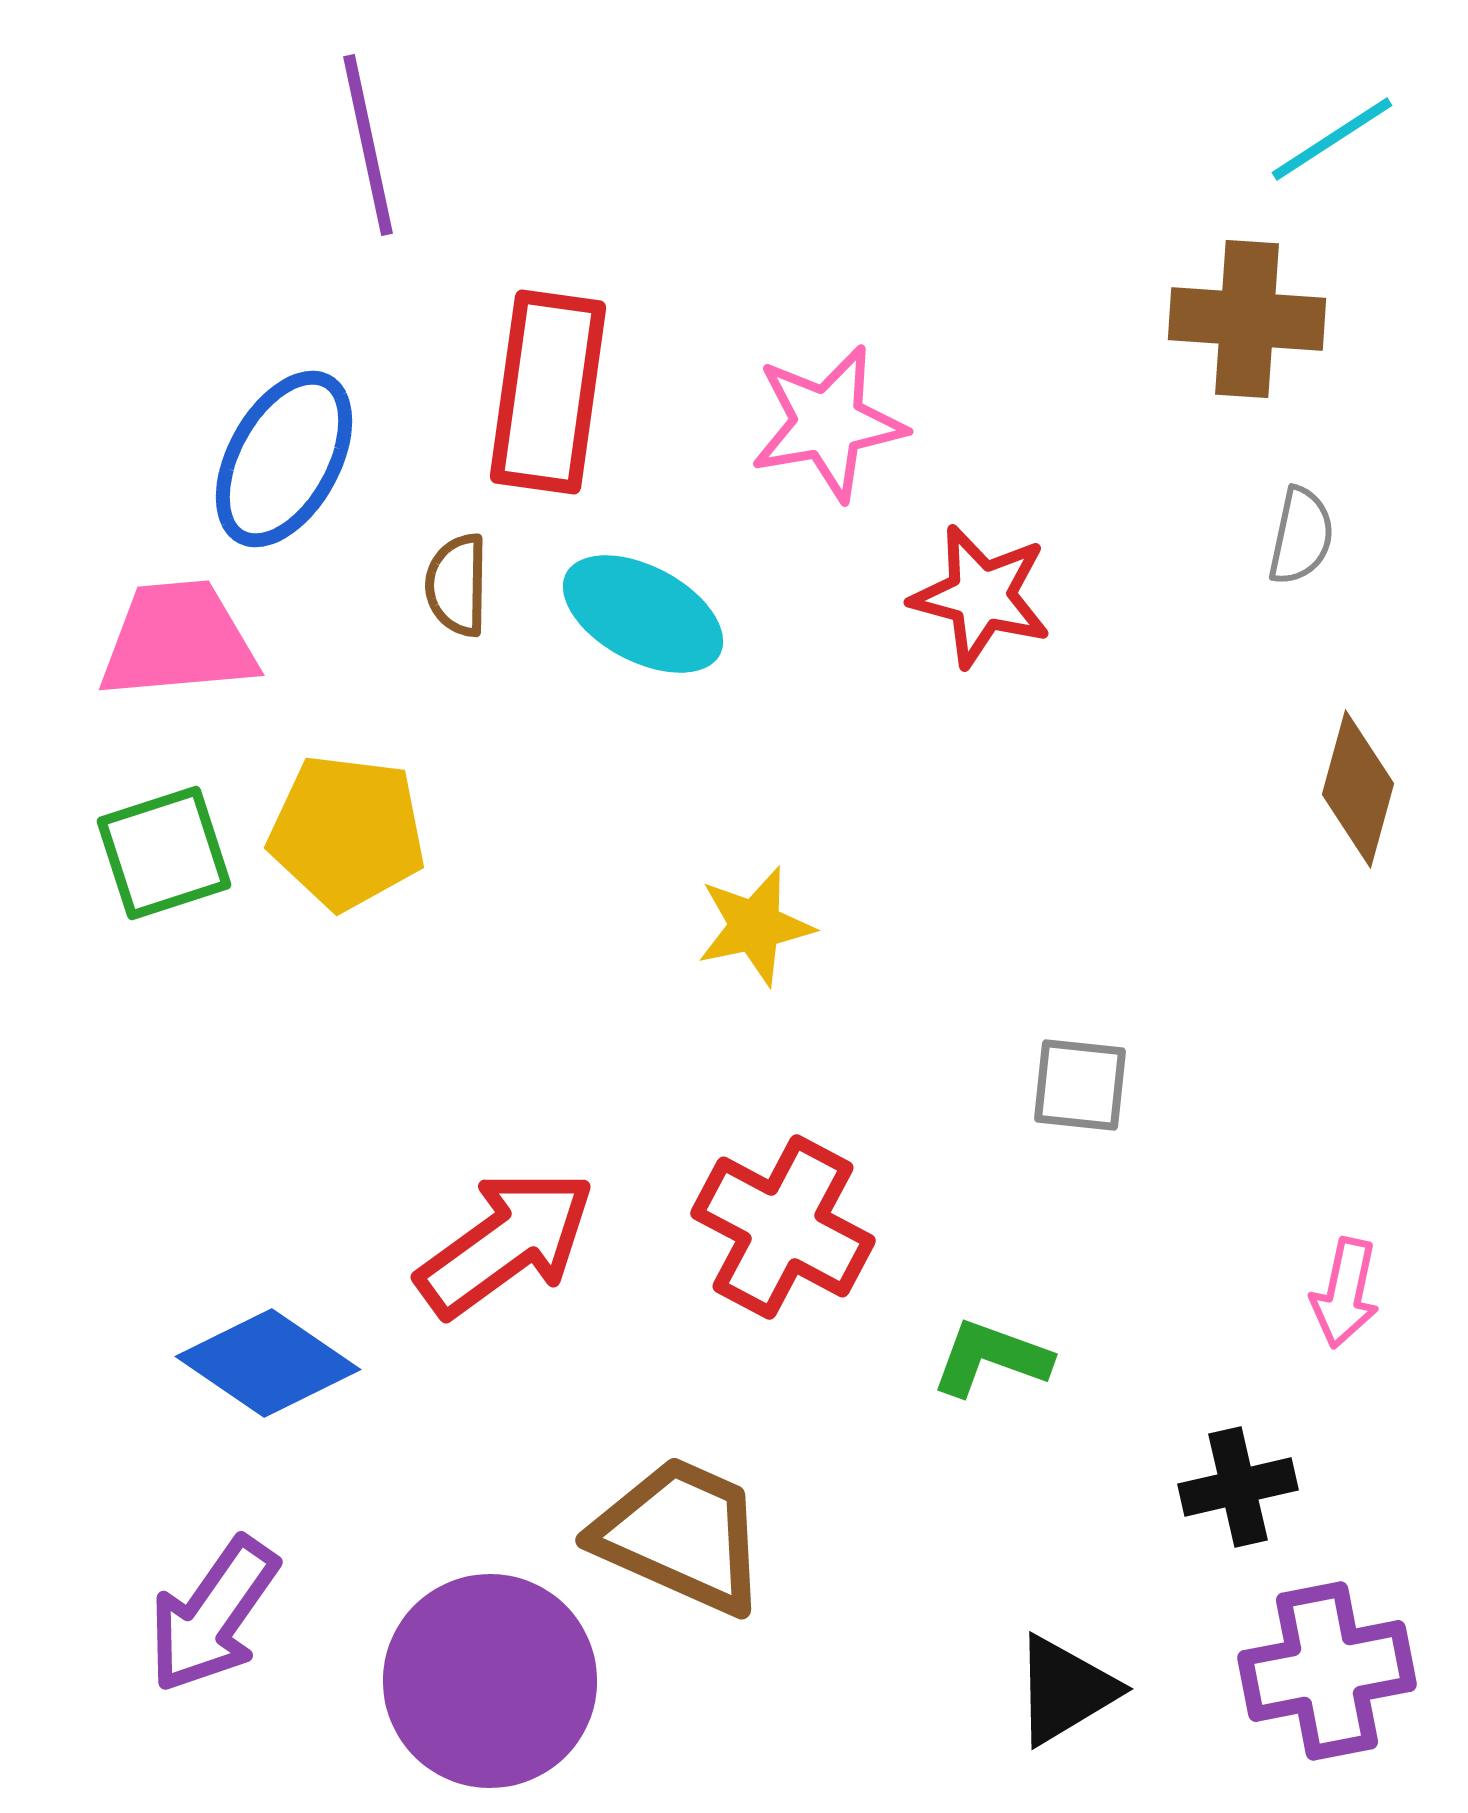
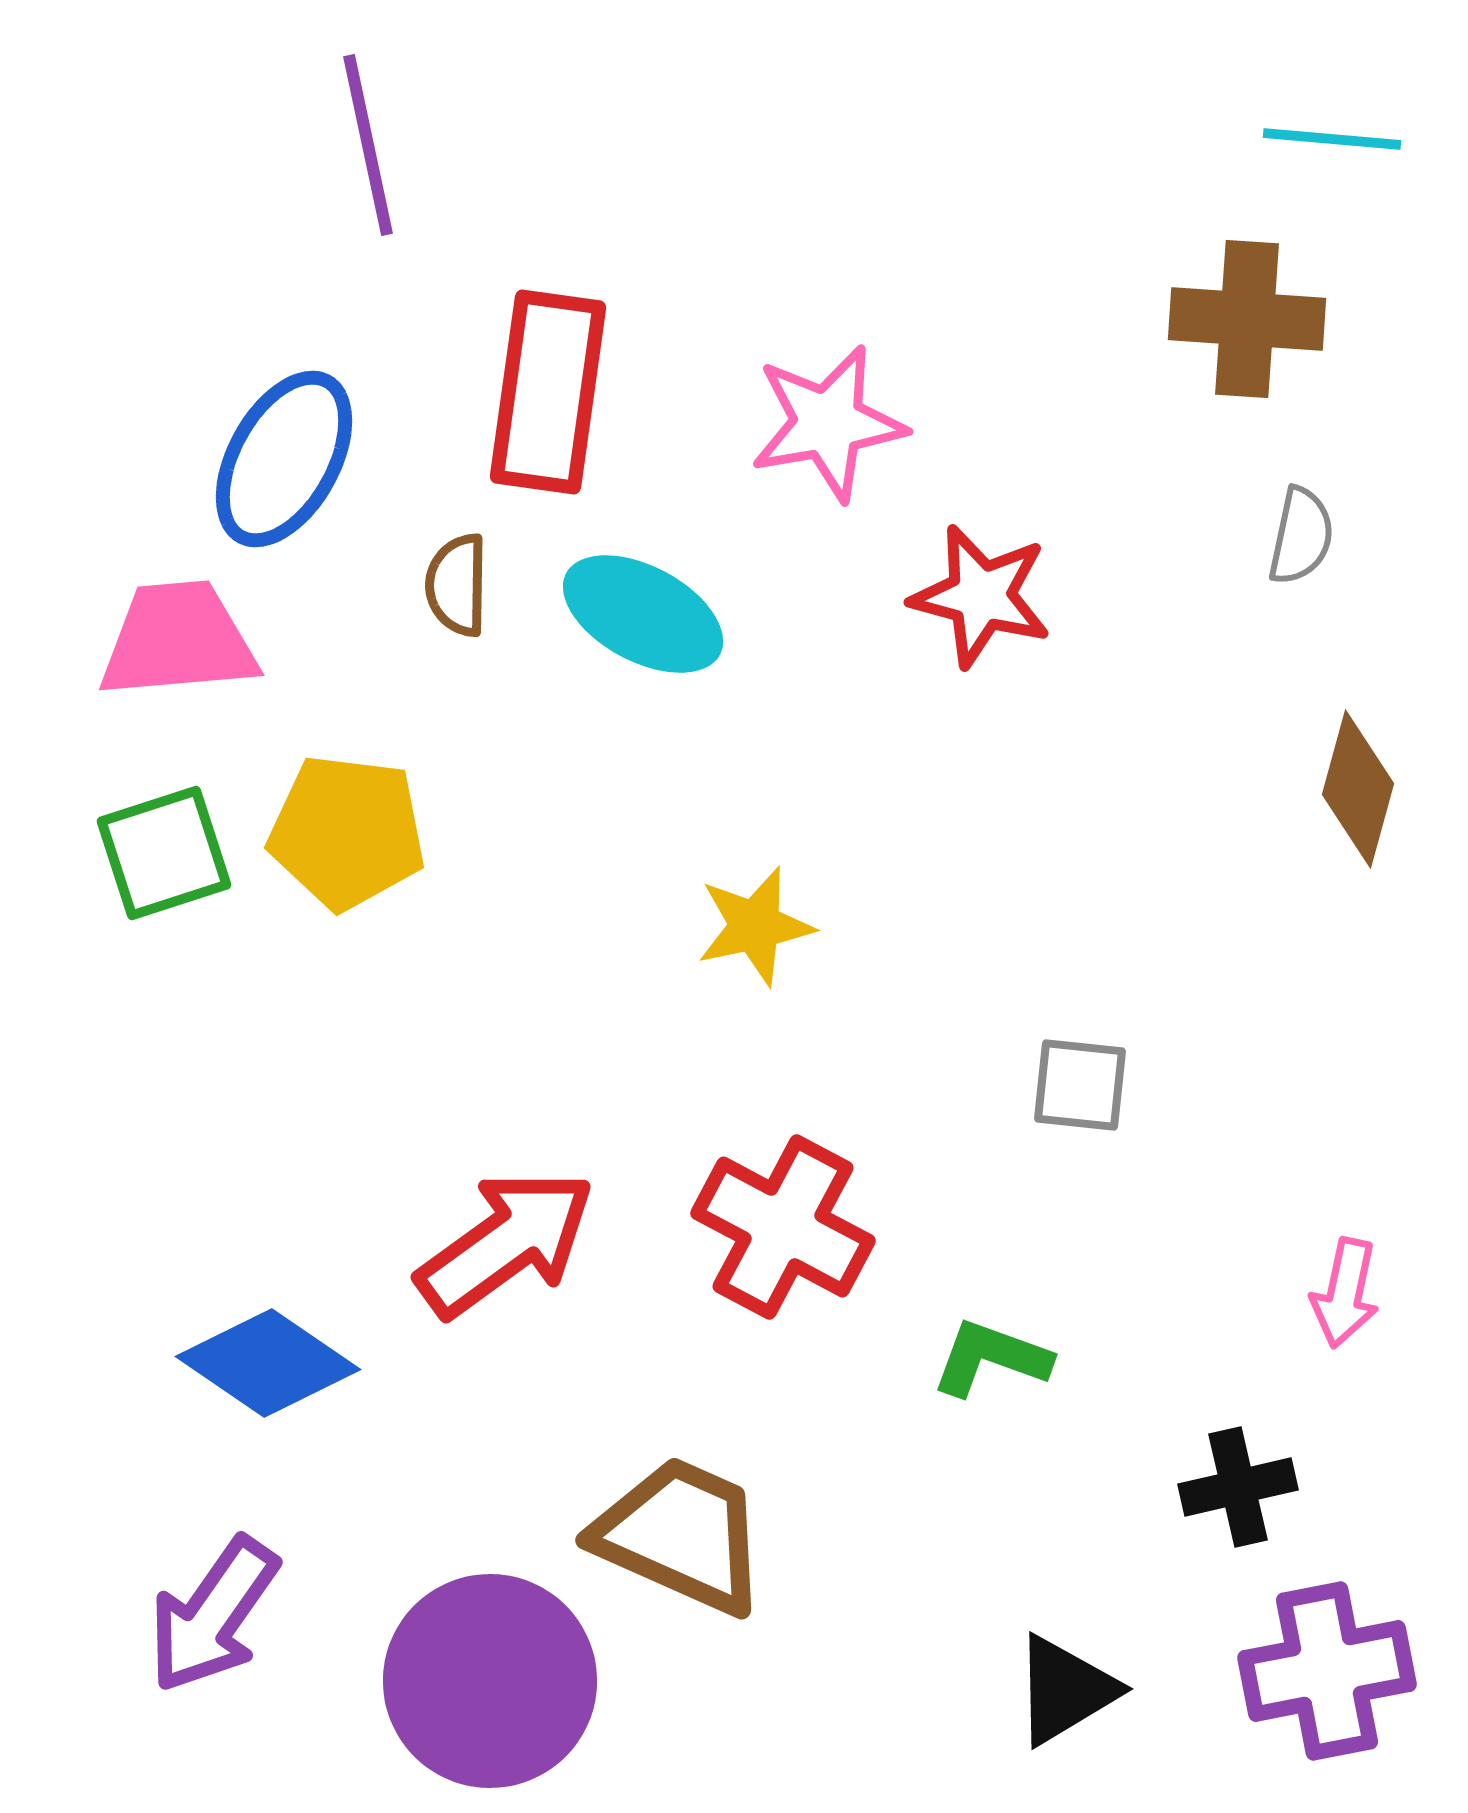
cyan line: rotated 38 degrees clockwise
